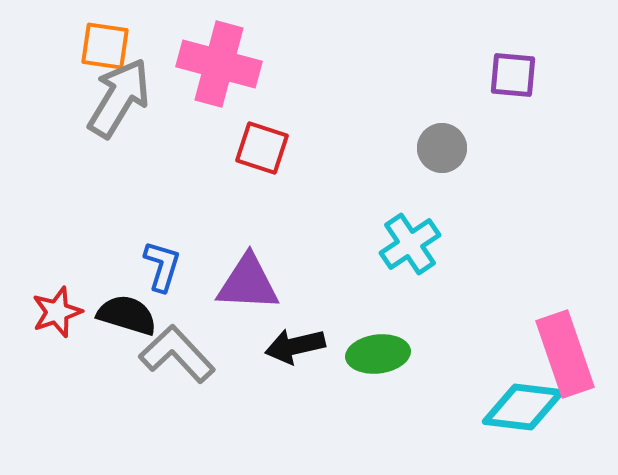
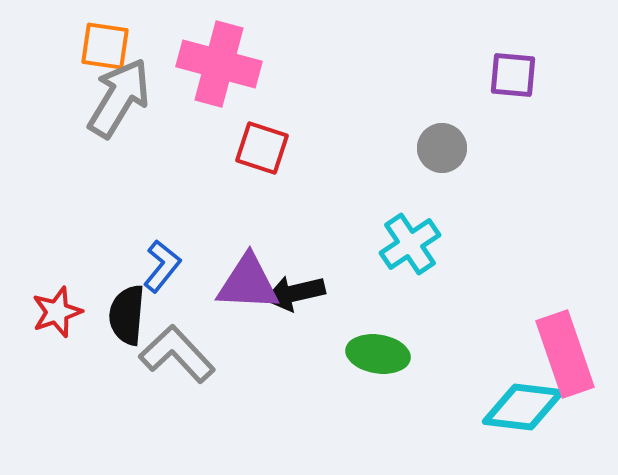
blue L-shape: rotated 22 degrees clockwise
black semicircle: rotated 102 degrees counterclockwise
black arrow: moved 53 px up
green ellipse: rotated 16 degrees clockwise
